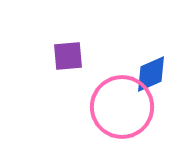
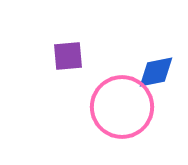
blue diamond: moved 5 px right, 2 px up; rotated 12 degrees clockwise
